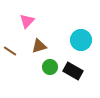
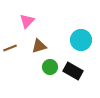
brown line: moved 3 px up; rotated 56 degrees counterclockwise
